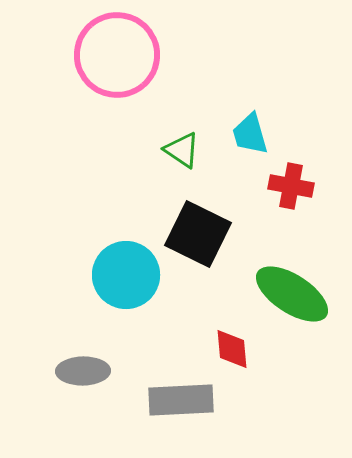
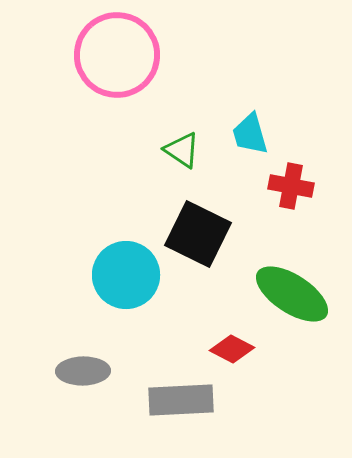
red diamond: rotated 57 degrees counterclockwise
